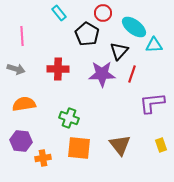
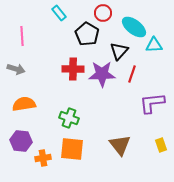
red cross: moved 15 px right
orange square: moved 7 px left, 1 px down
